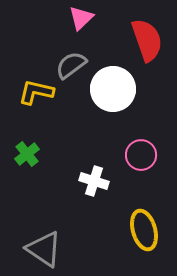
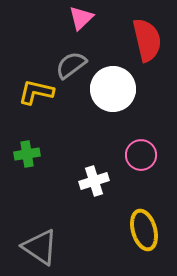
red semicircle: rotated 6 degrees clockwise
green cross: rotated 30 degrees clockwise
white cross: rotated 36 degrees counterclockwise
gray triangle: moved 4 px left, 2 px up
